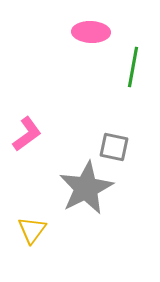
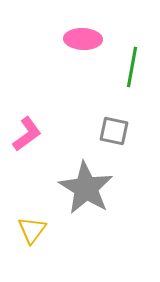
pink ellipse: moved 8 px left, 7 px down
green line: moved 1 px left
gray square: moved 16 px up
gray star: rotated 14 degrees counterclockwise
